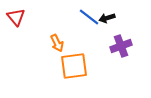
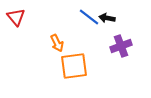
black arrow: rotated 28 degrees clockwise
